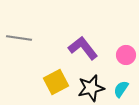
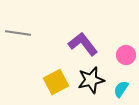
gray line: moved 1 px left, 5 px up
purple L-shape: moved 4 px up
black star: moved 8 px up
